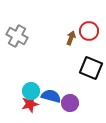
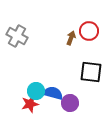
black square: moved 4 px down; rotated 15 degrees counterclockwise
cyan circle: moved 5 px right
blue semicircle: moved 2 px right, 3 px up
